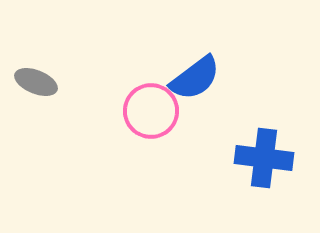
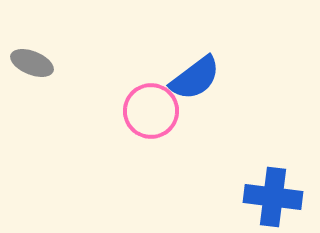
gray ellipse: moved 4 px left, 19 px up
blue cross: moved 9 px right, 39 px down
